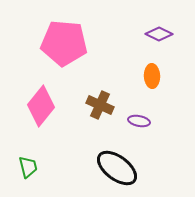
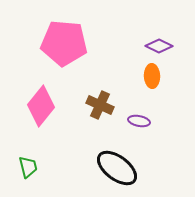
purple diamond: moved 12 px down
